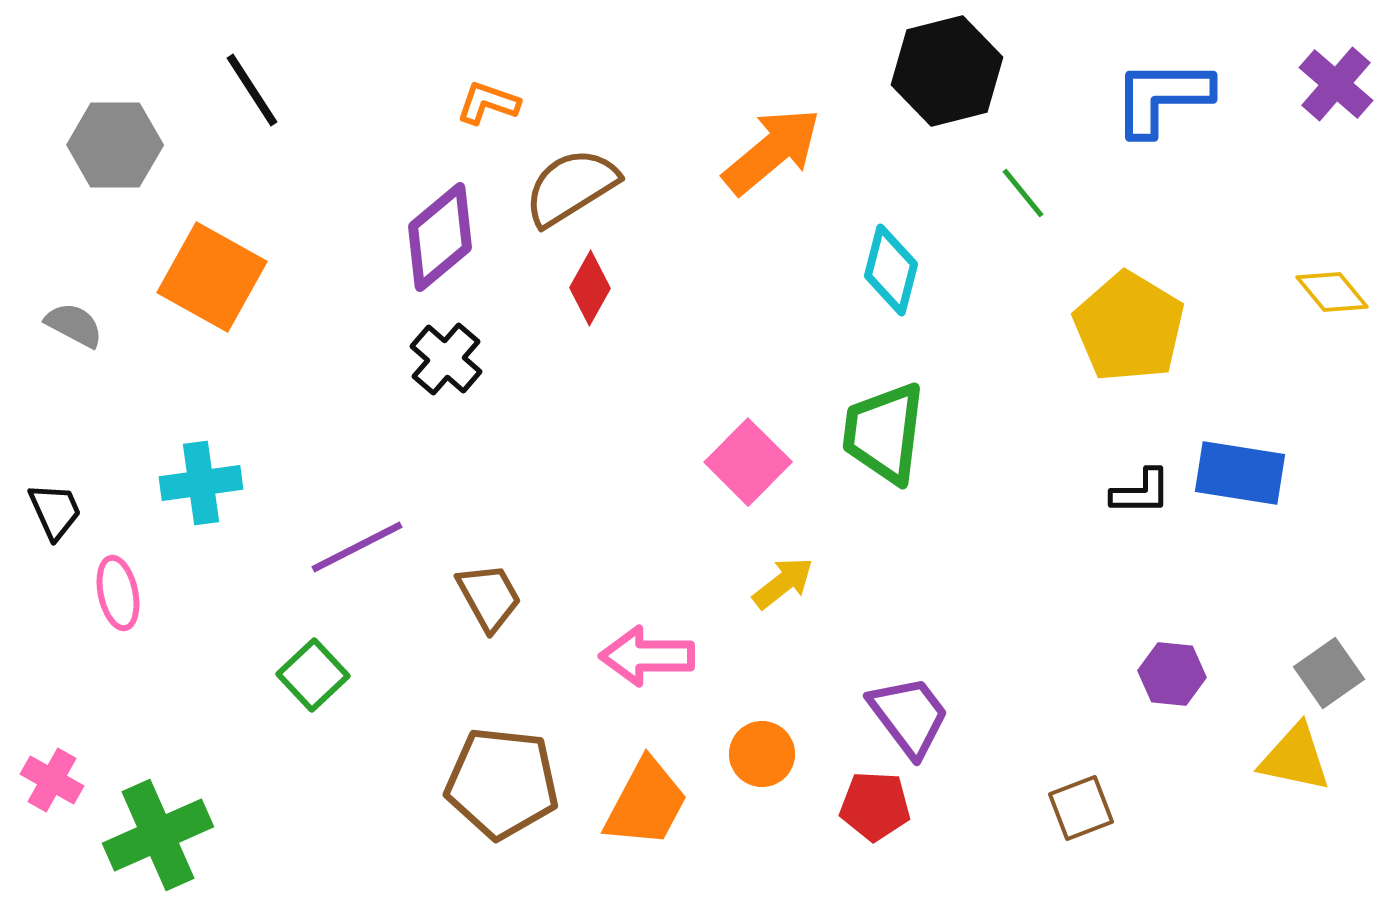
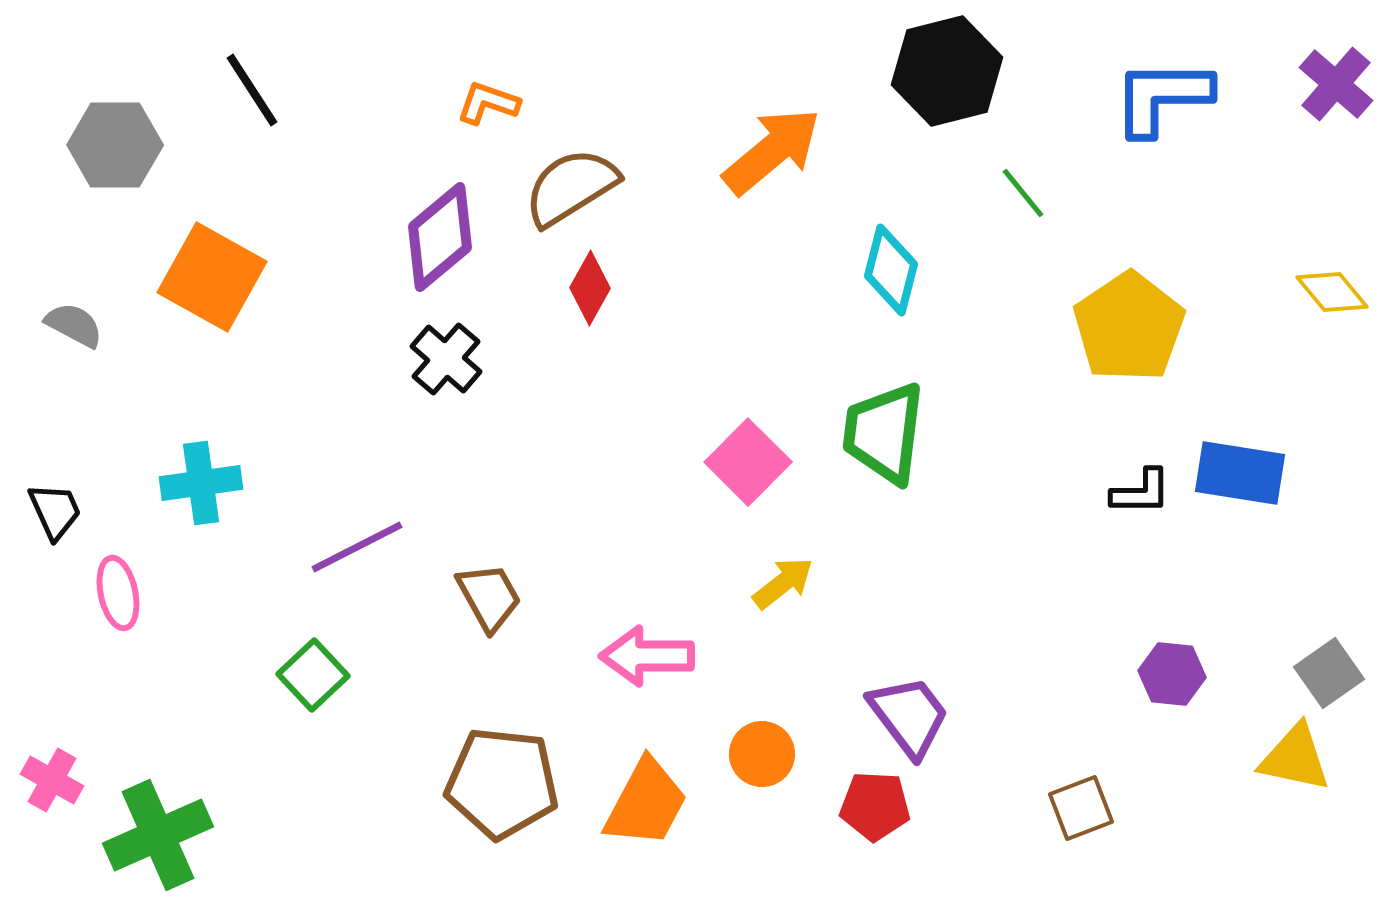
yellow pentagon: rotated 7 degrees clockwise
